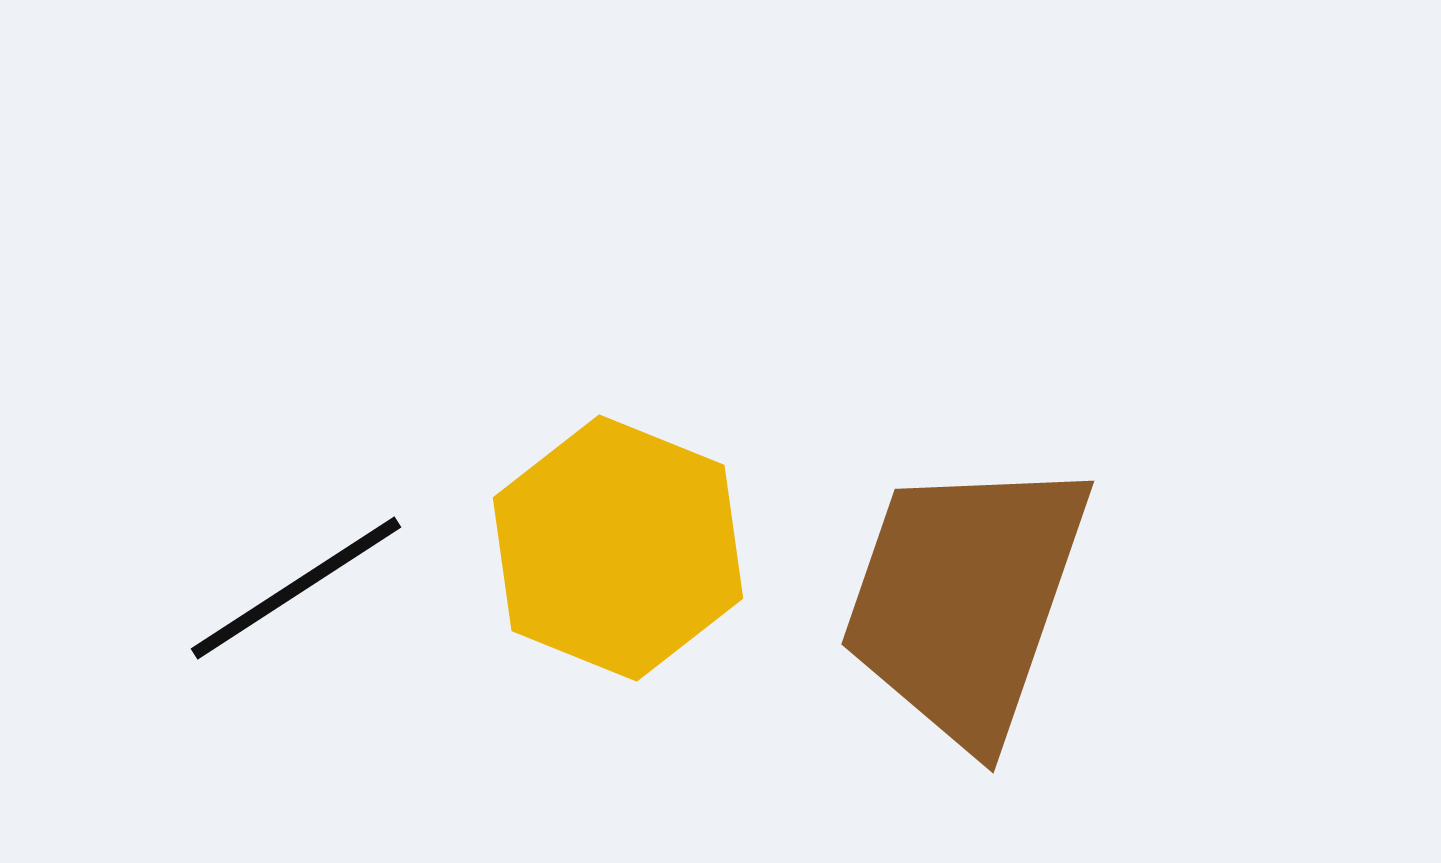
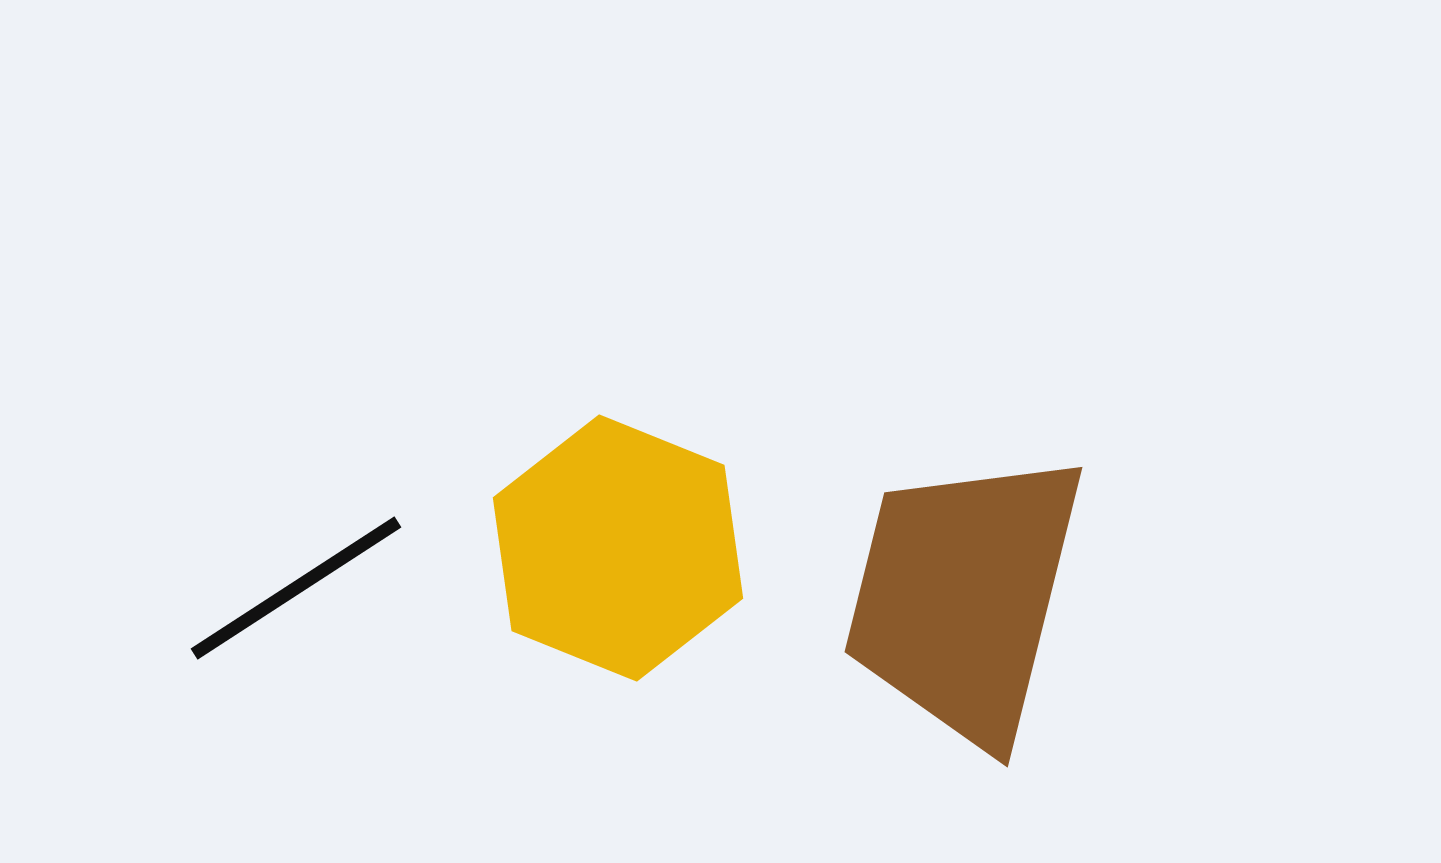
brown trapezoid: moved 1 px left, 3 px up; rotated 5 degrees counterclockwise
